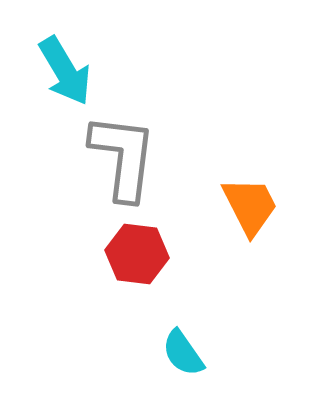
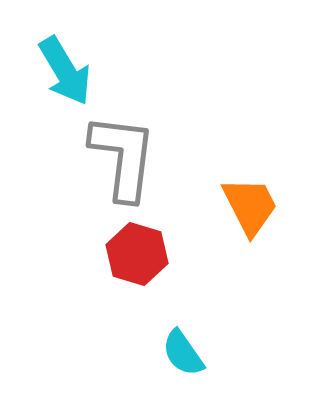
red hexagon: rotated 10 degrees clockwise
